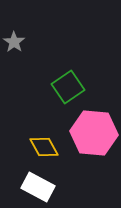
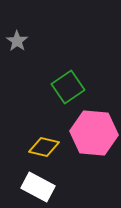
gray star: moved 3 px right, 1 px up
yellow diamond: rotated 48 degrees counterclockwise
